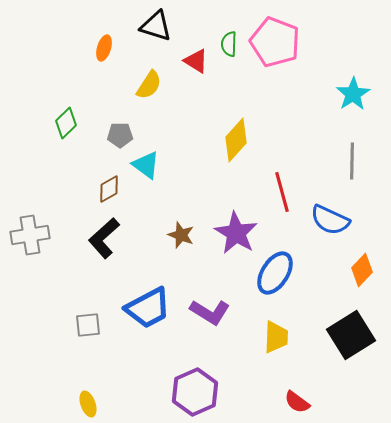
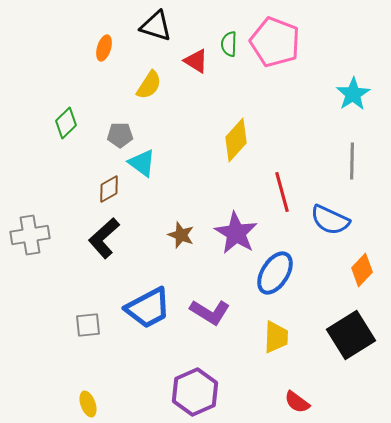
cyan triangle: moved 4 px left, 2 px up
